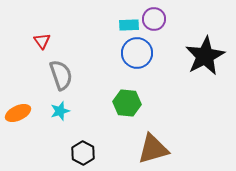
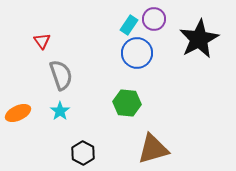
cyan rectangle: rotated 54 degrees counterclockwise
black star: moved 6 px left, 17 px up
cyan star: rotated 18 degrees counterclockwise
